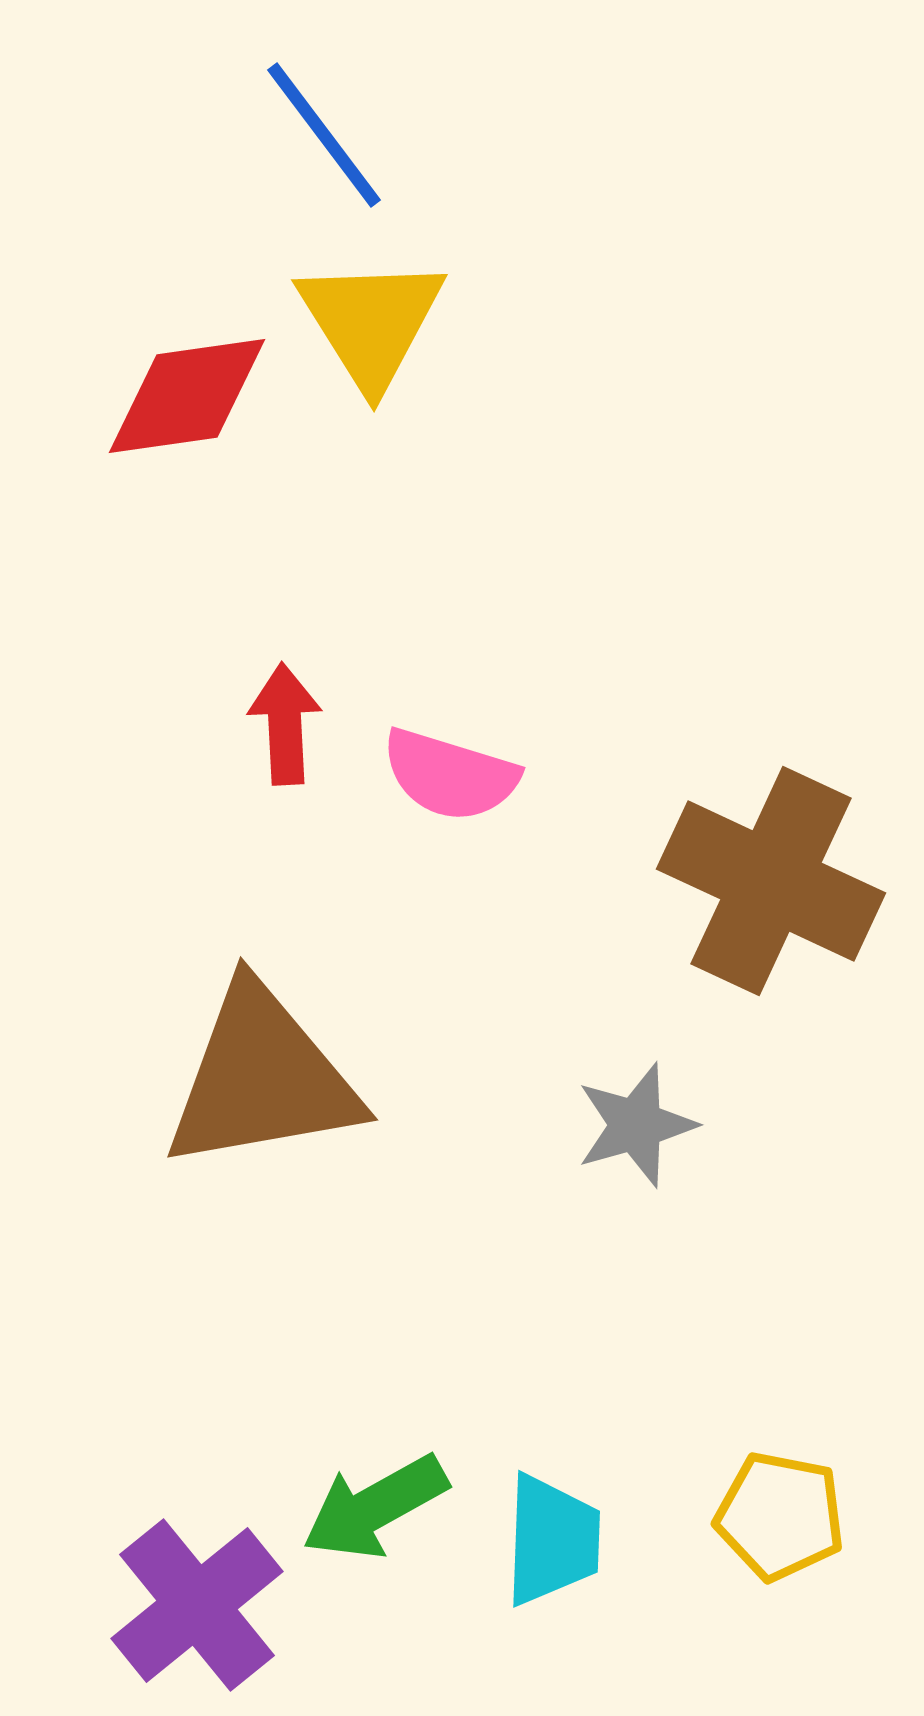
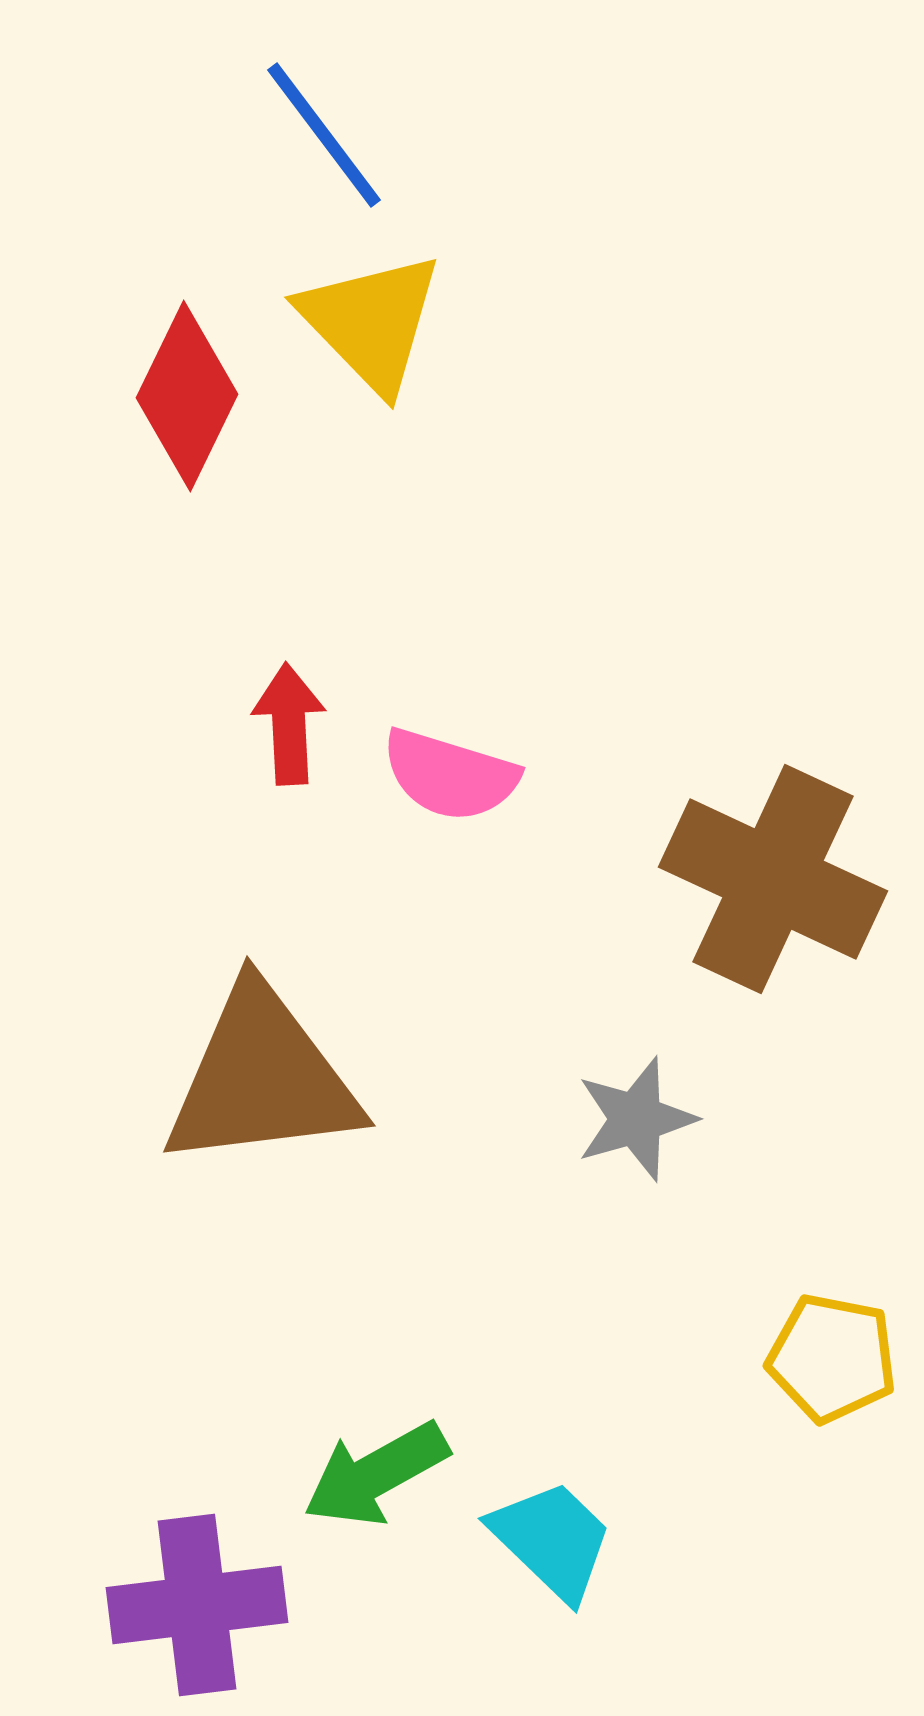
yellow triangle: rotated 12 degrees counterclockwise
red diamond: rotated 56 degrees counterclockwise
red arrow: moved 4 px right
brown cross: moved 2 px right, 2 px up
brown triangle: rotated 3 degrees clockwise
gray star: moved 6 px up
green arrow: moved 1 px right, 33 px up
yellow pentagon: moved 52 px right, 158 px up
cyan trapezoid: rotated 48 degrees counterclockwise
purple cross: rotated 32 degrees clockwise
